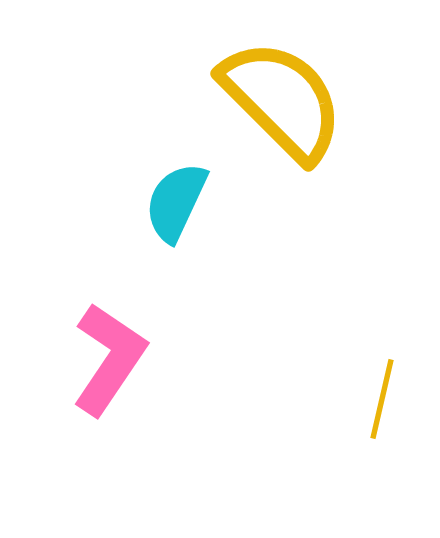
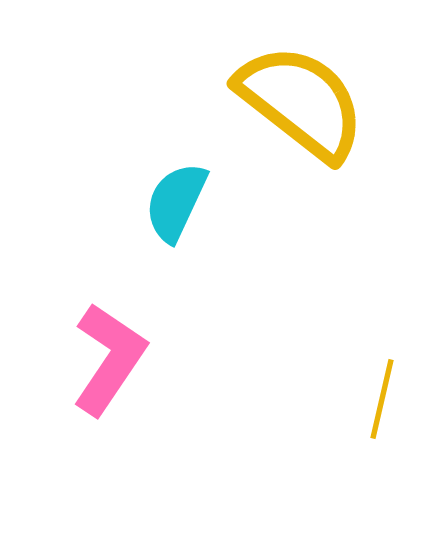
yellow semicircle: moved 19 px right, 2 px down; rotated 7 degrees counterclockwise
